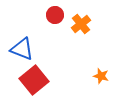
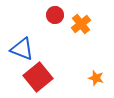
orange star: moved 5 px left, 2 px down
red square: moved 4 px right, 3 px up
